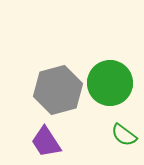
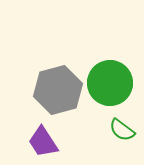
green semicircle: moved 2 px left, 5 px up
purple trapezoid: moved 3 px left
